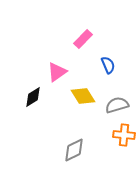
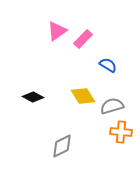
blue semicircle: rotated 36 degrees counterclockwise
pink triangle: moved 41 px up
black diamond: rotated 60 degrees clockwise
gray semicircle: moved 5 px left, 1 px down
orange cross: moved 3 px left, 3 px up
gray diamond: moved 12 px left, 4 px up
